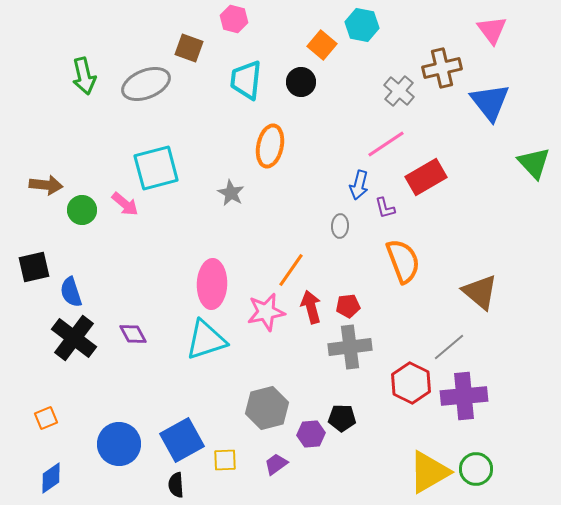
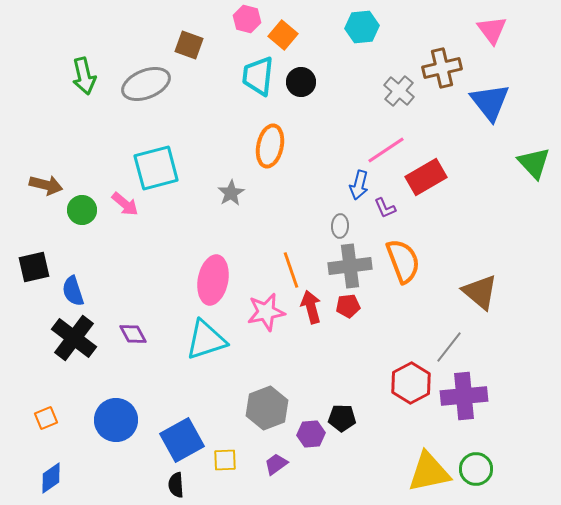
pink hexagon at (234, 19): moved 13 px right
cyan hexagon at (362, 25): moved 2 px down; rotated 16 degrees counterclockwise
orange square at (322, 45): moved 39 px left, 10 px up
brown square at (189, 48): moved 3 px up
cyan trapezoid at (246, 80): moved 12 px right, 4 px up
pink line at (386, 144): moved 6 px down
brown arrow at (46, 185): rotated 8 degrees clockwise
gray star at (231, 193): rotated 12 degrees clockwise
purple L-shape at (385, 208): rotated 10 degrees counterclockwise
orange line at (291, 270): rotated 54 degrees counterclockwise
pink ellipse at (212, 284): moved 1 px right, 4 px up; rotated 9 degrees clockwise
blue semicircle at (71, 292): moved 2 px right, 1 px up
gray cross at (350, 347): moved 81 px up
gray line at (449, 347): rotated 12 degrees counterclockwise
red hexagon at (411, 383): rotated 6 degrees clockwise
gray hexagon at (267, 408): rotated 6 degrees counterclockwise
blue circle at (119, 444): moved 3 px left, 24 px up
yellow triangle at (429, 472): rotated 18 degrees clockwise
